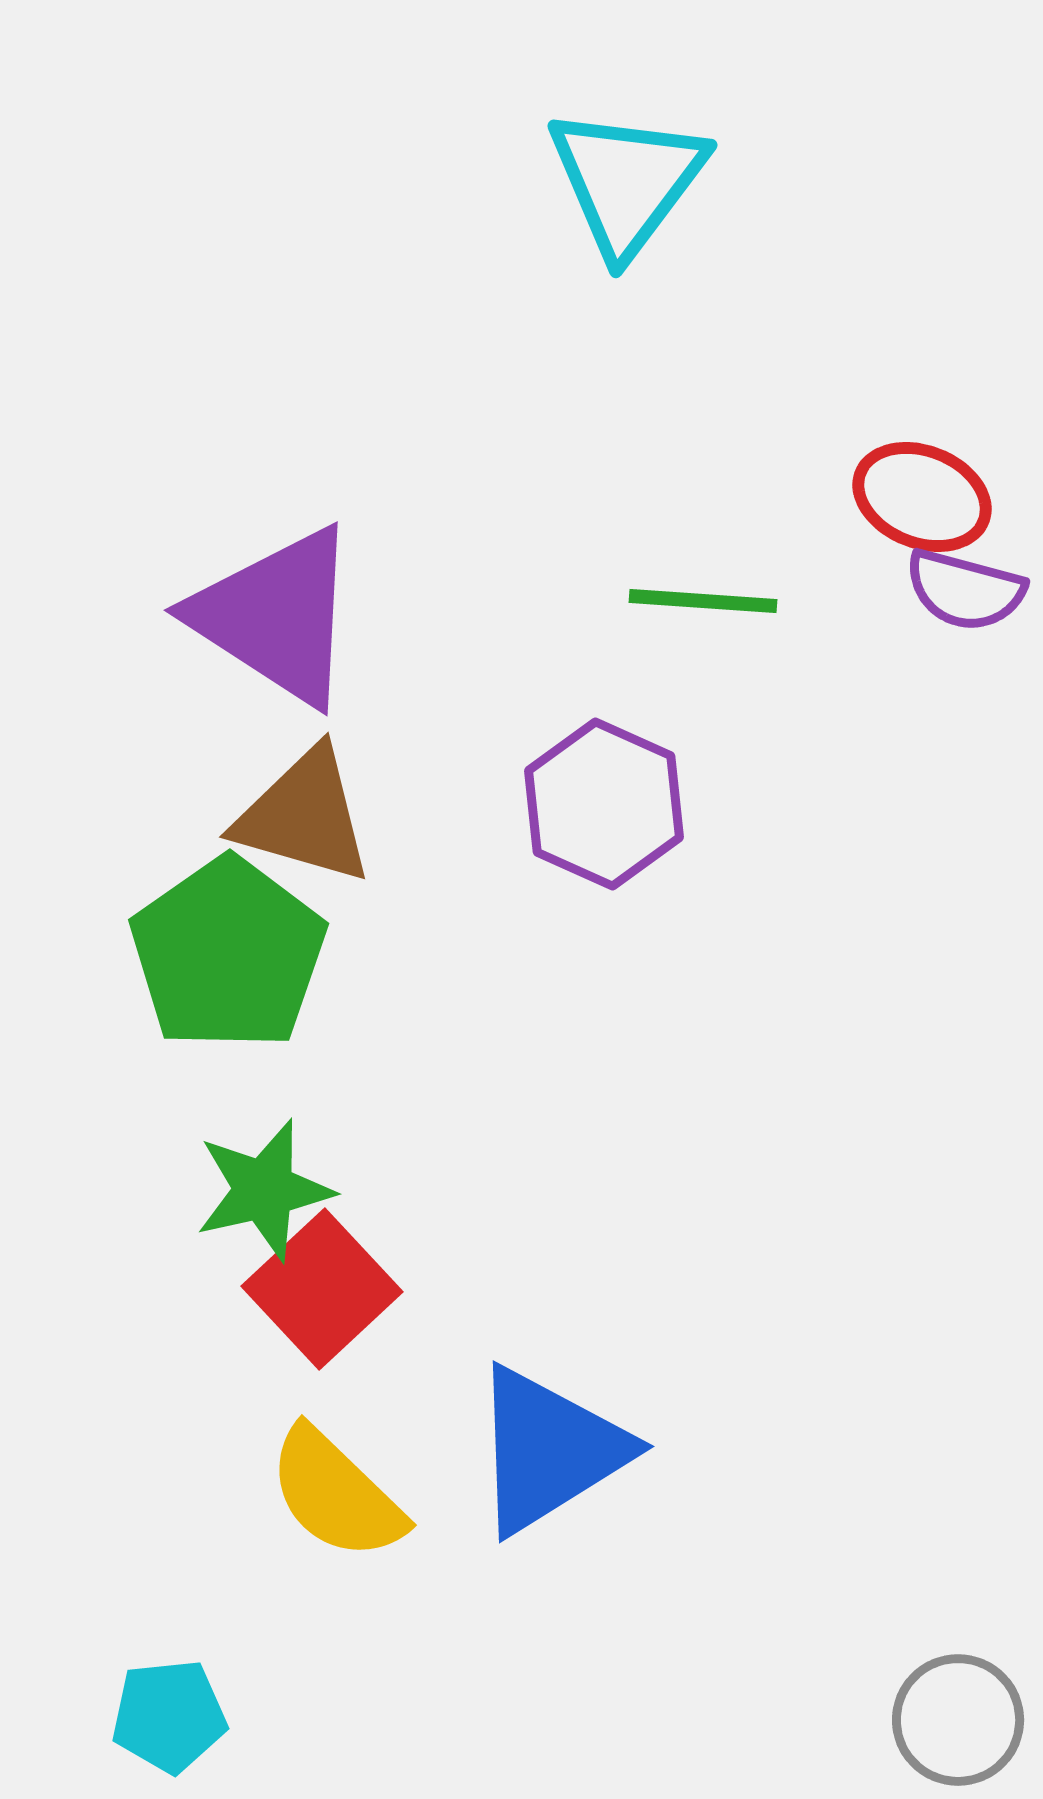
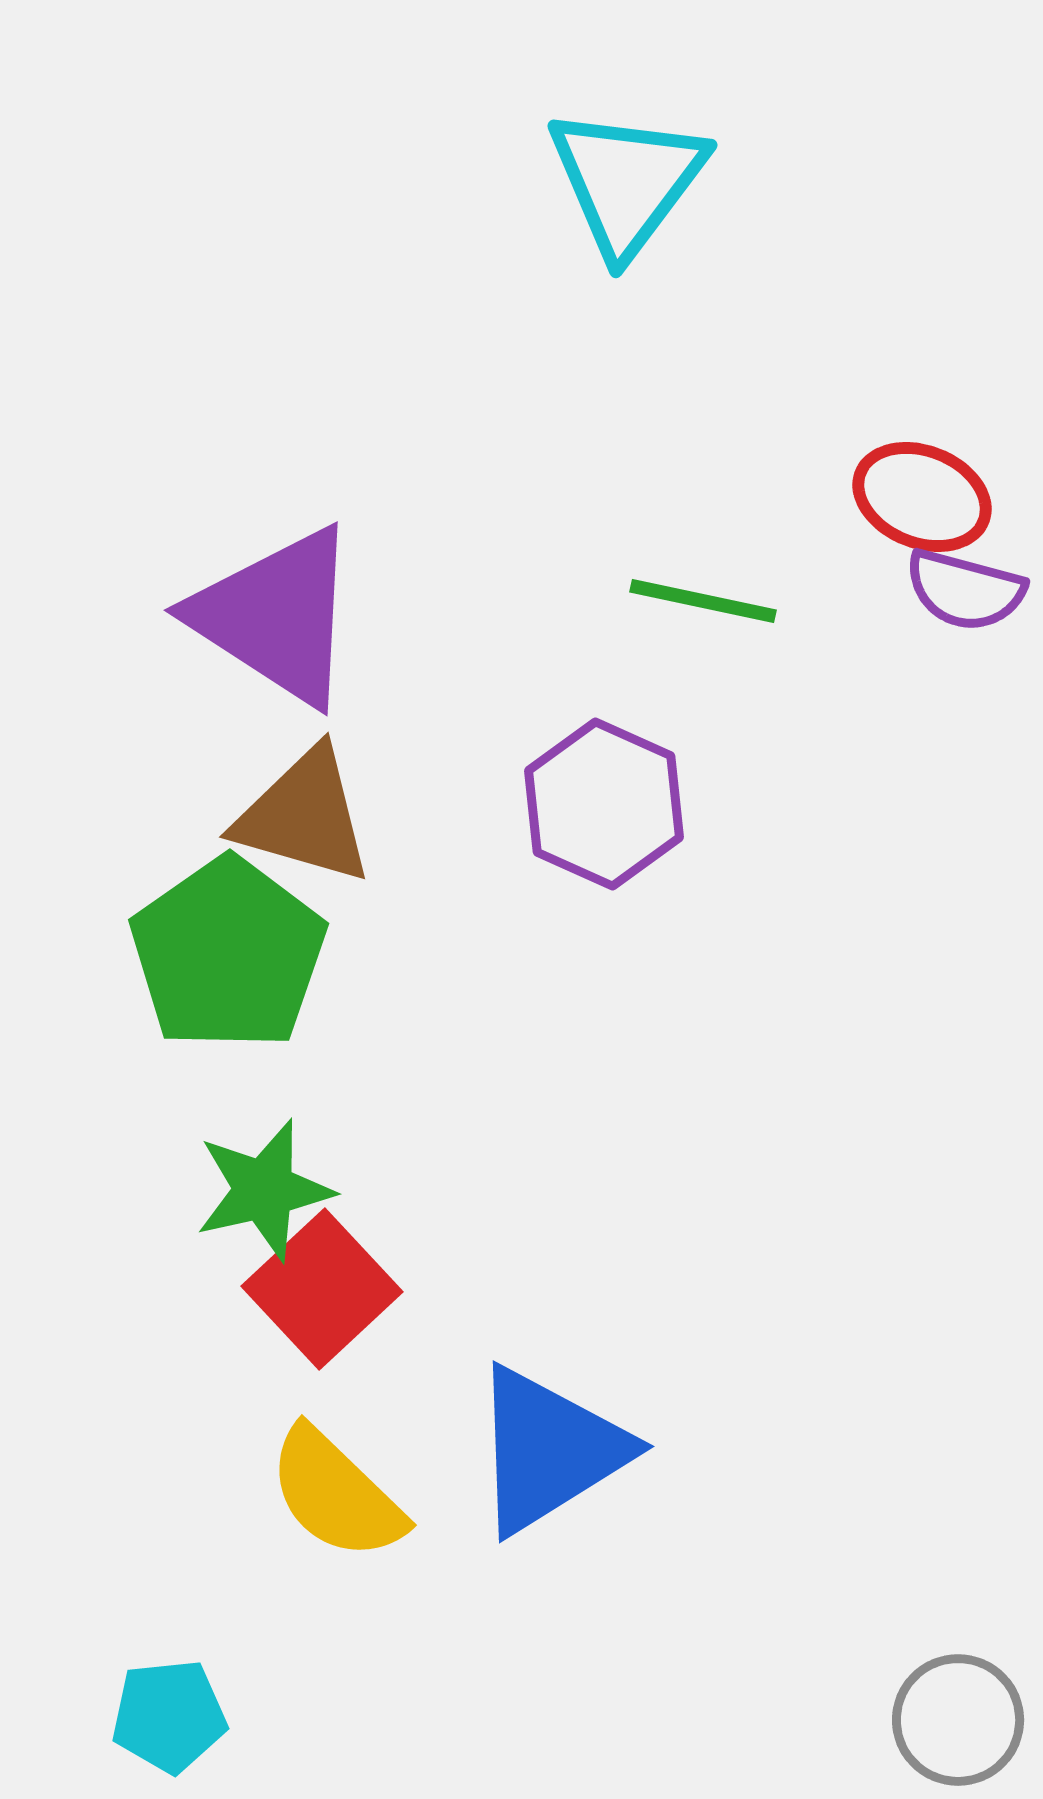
green line: rotated 8 degrees clockwise
